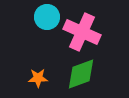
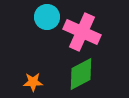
green diamond: rotated 8 degrees counterclockwise
orange star: moved 5 px left, 4 px down
